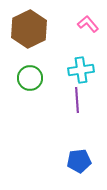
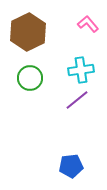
brown hexagon: moved 1 px left, 3 px down
purple line: rotated 55 degrees clockwise
blue pentagon: moved 8 px left, 5 px down
